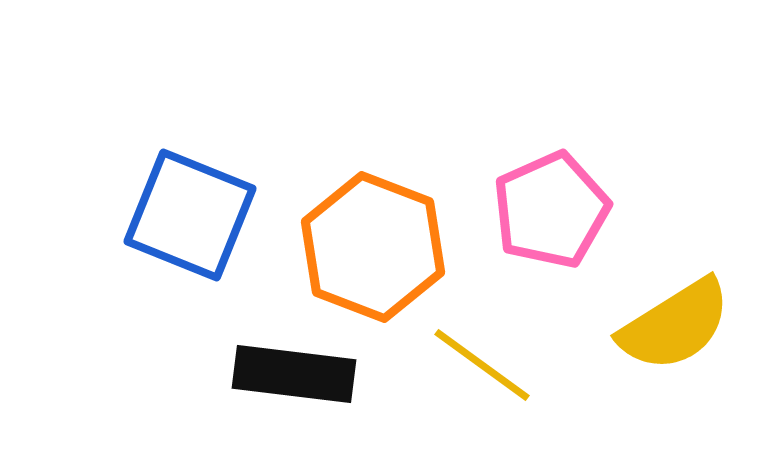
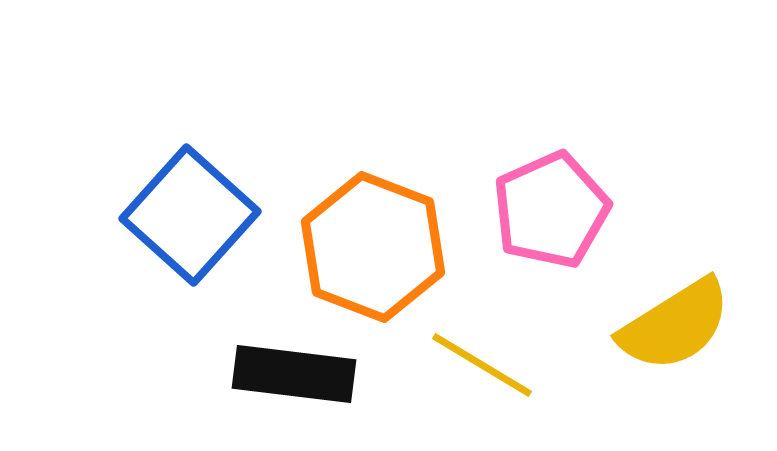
blue square: rotated 20 degrees clockwise
yellow line: rotated 5 degrees counterclockwise
